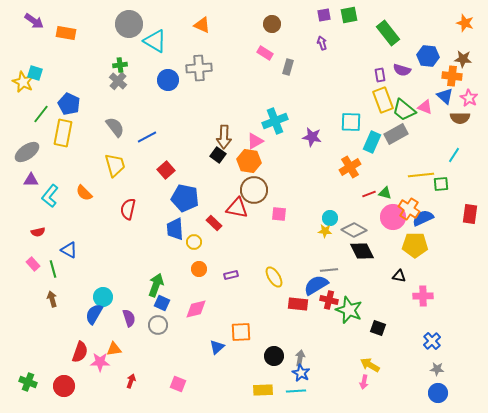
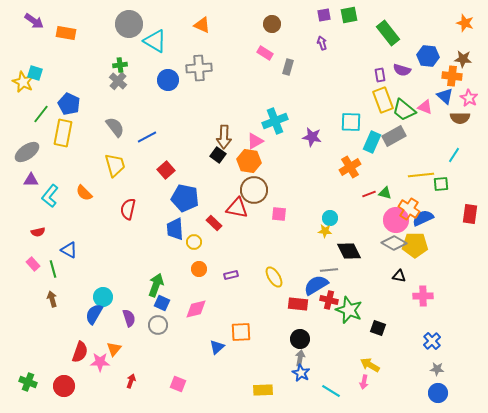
gray rectangle at (396, 134): moved 2 px left, 2 px down
pink circle at (393, 217): moved 3 px right, 3 px down
gray diamond at (354, 230): moved 40 px right, 13 px down
black diamond at (362, 251): moved 13 px left
orange triangle at (114, 349): rotated 42 degrees counterclockwise
black circle at (274, 356): moved 26 px right, 17 px up
cyan line at (296, 391): moved 35 px right; rotated 36 degrees clockwise
